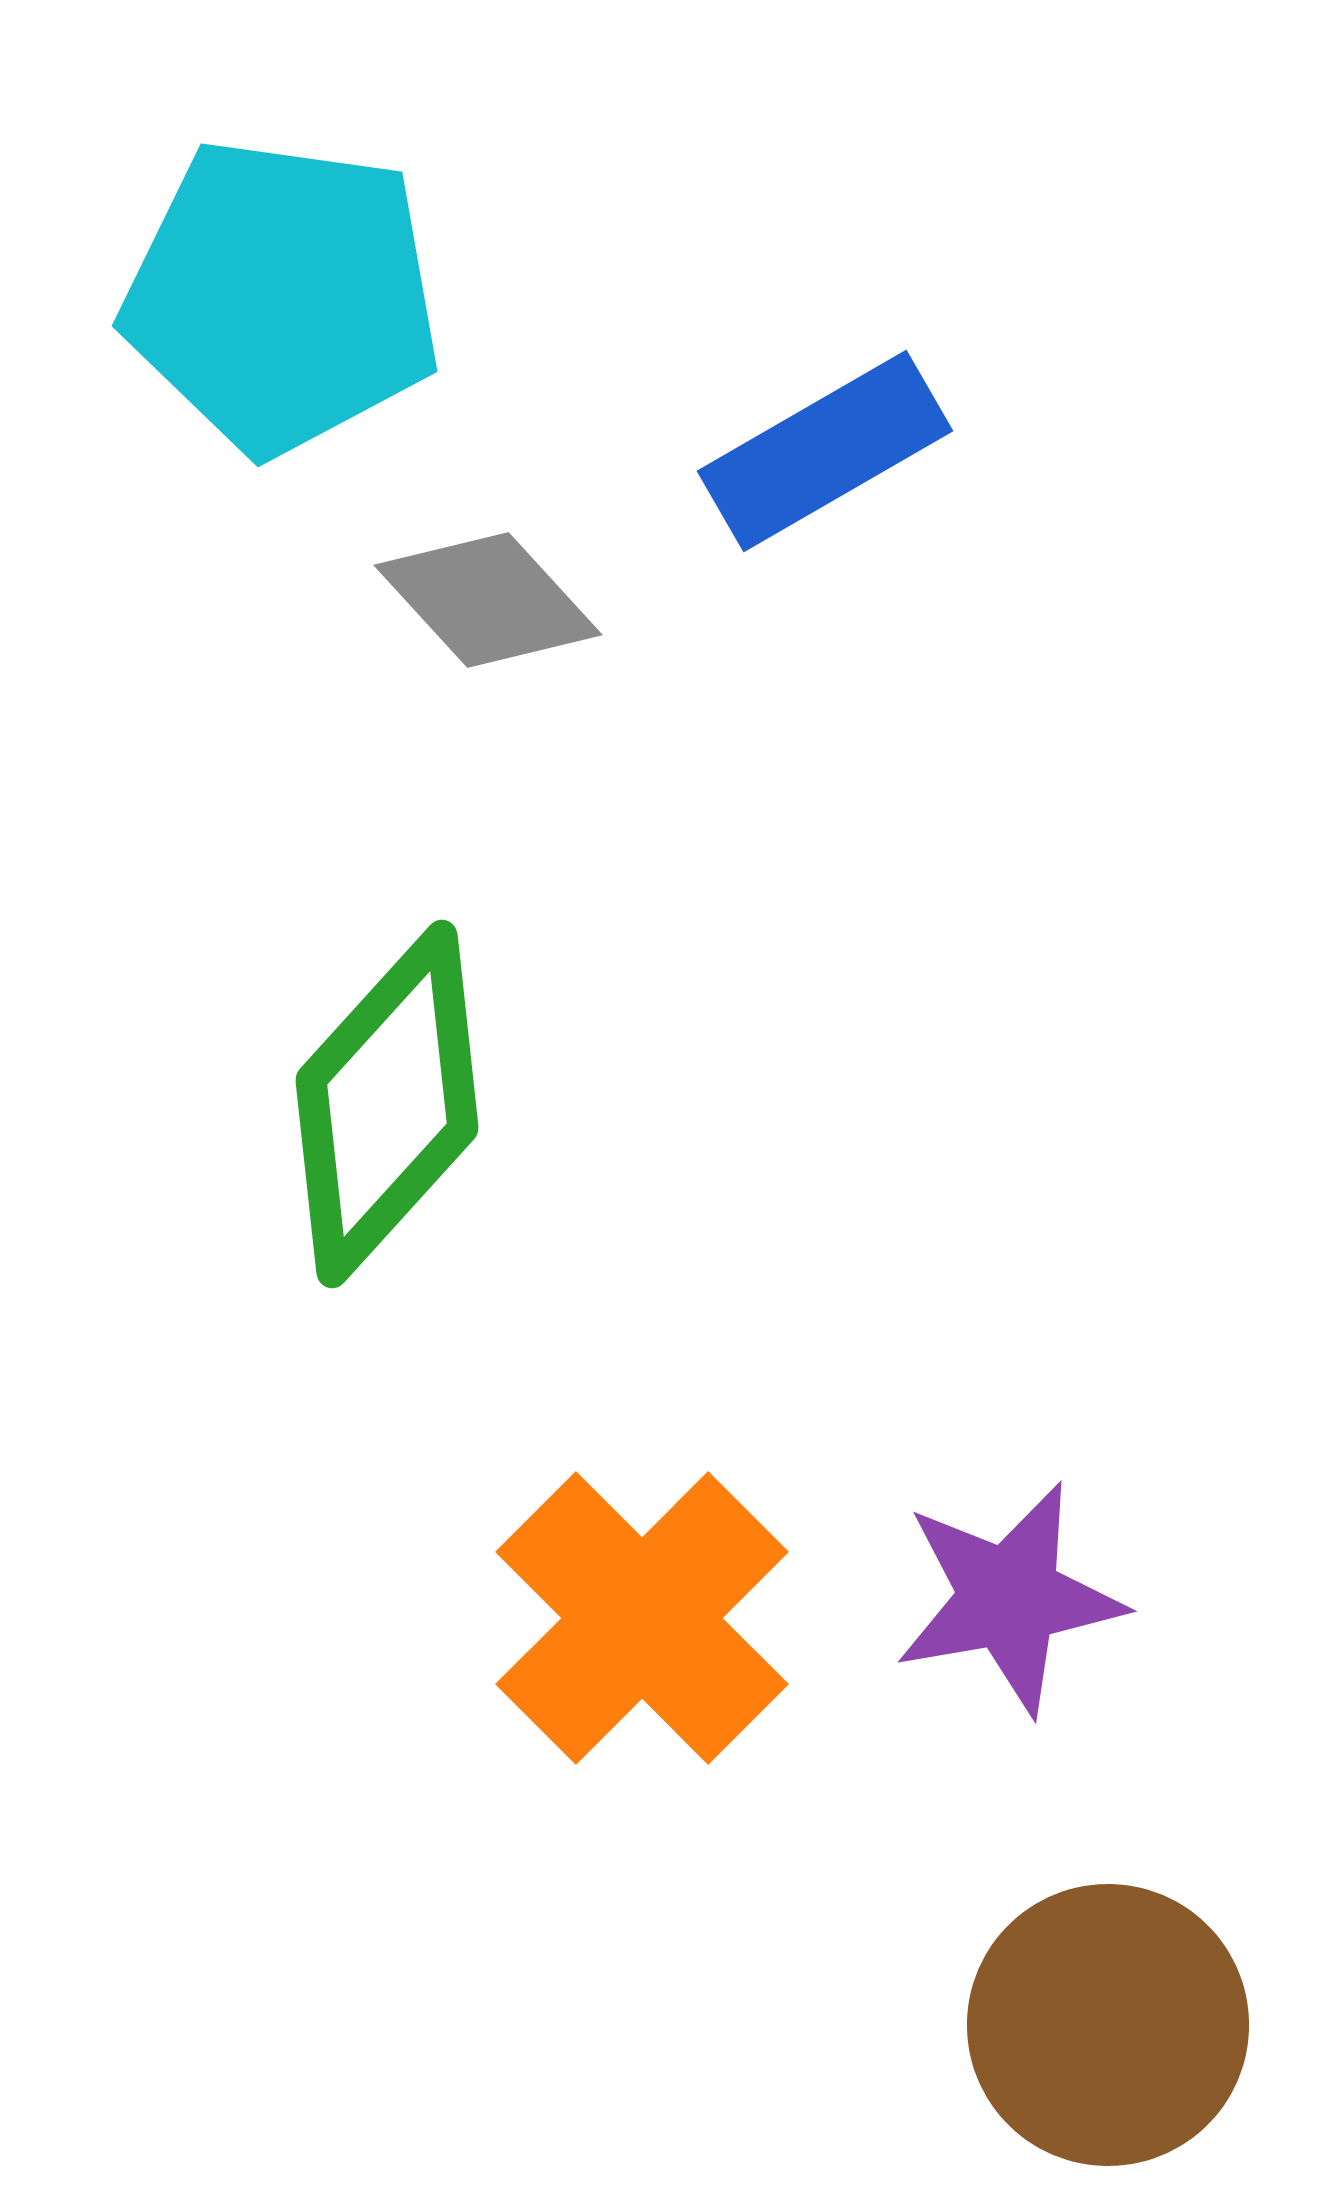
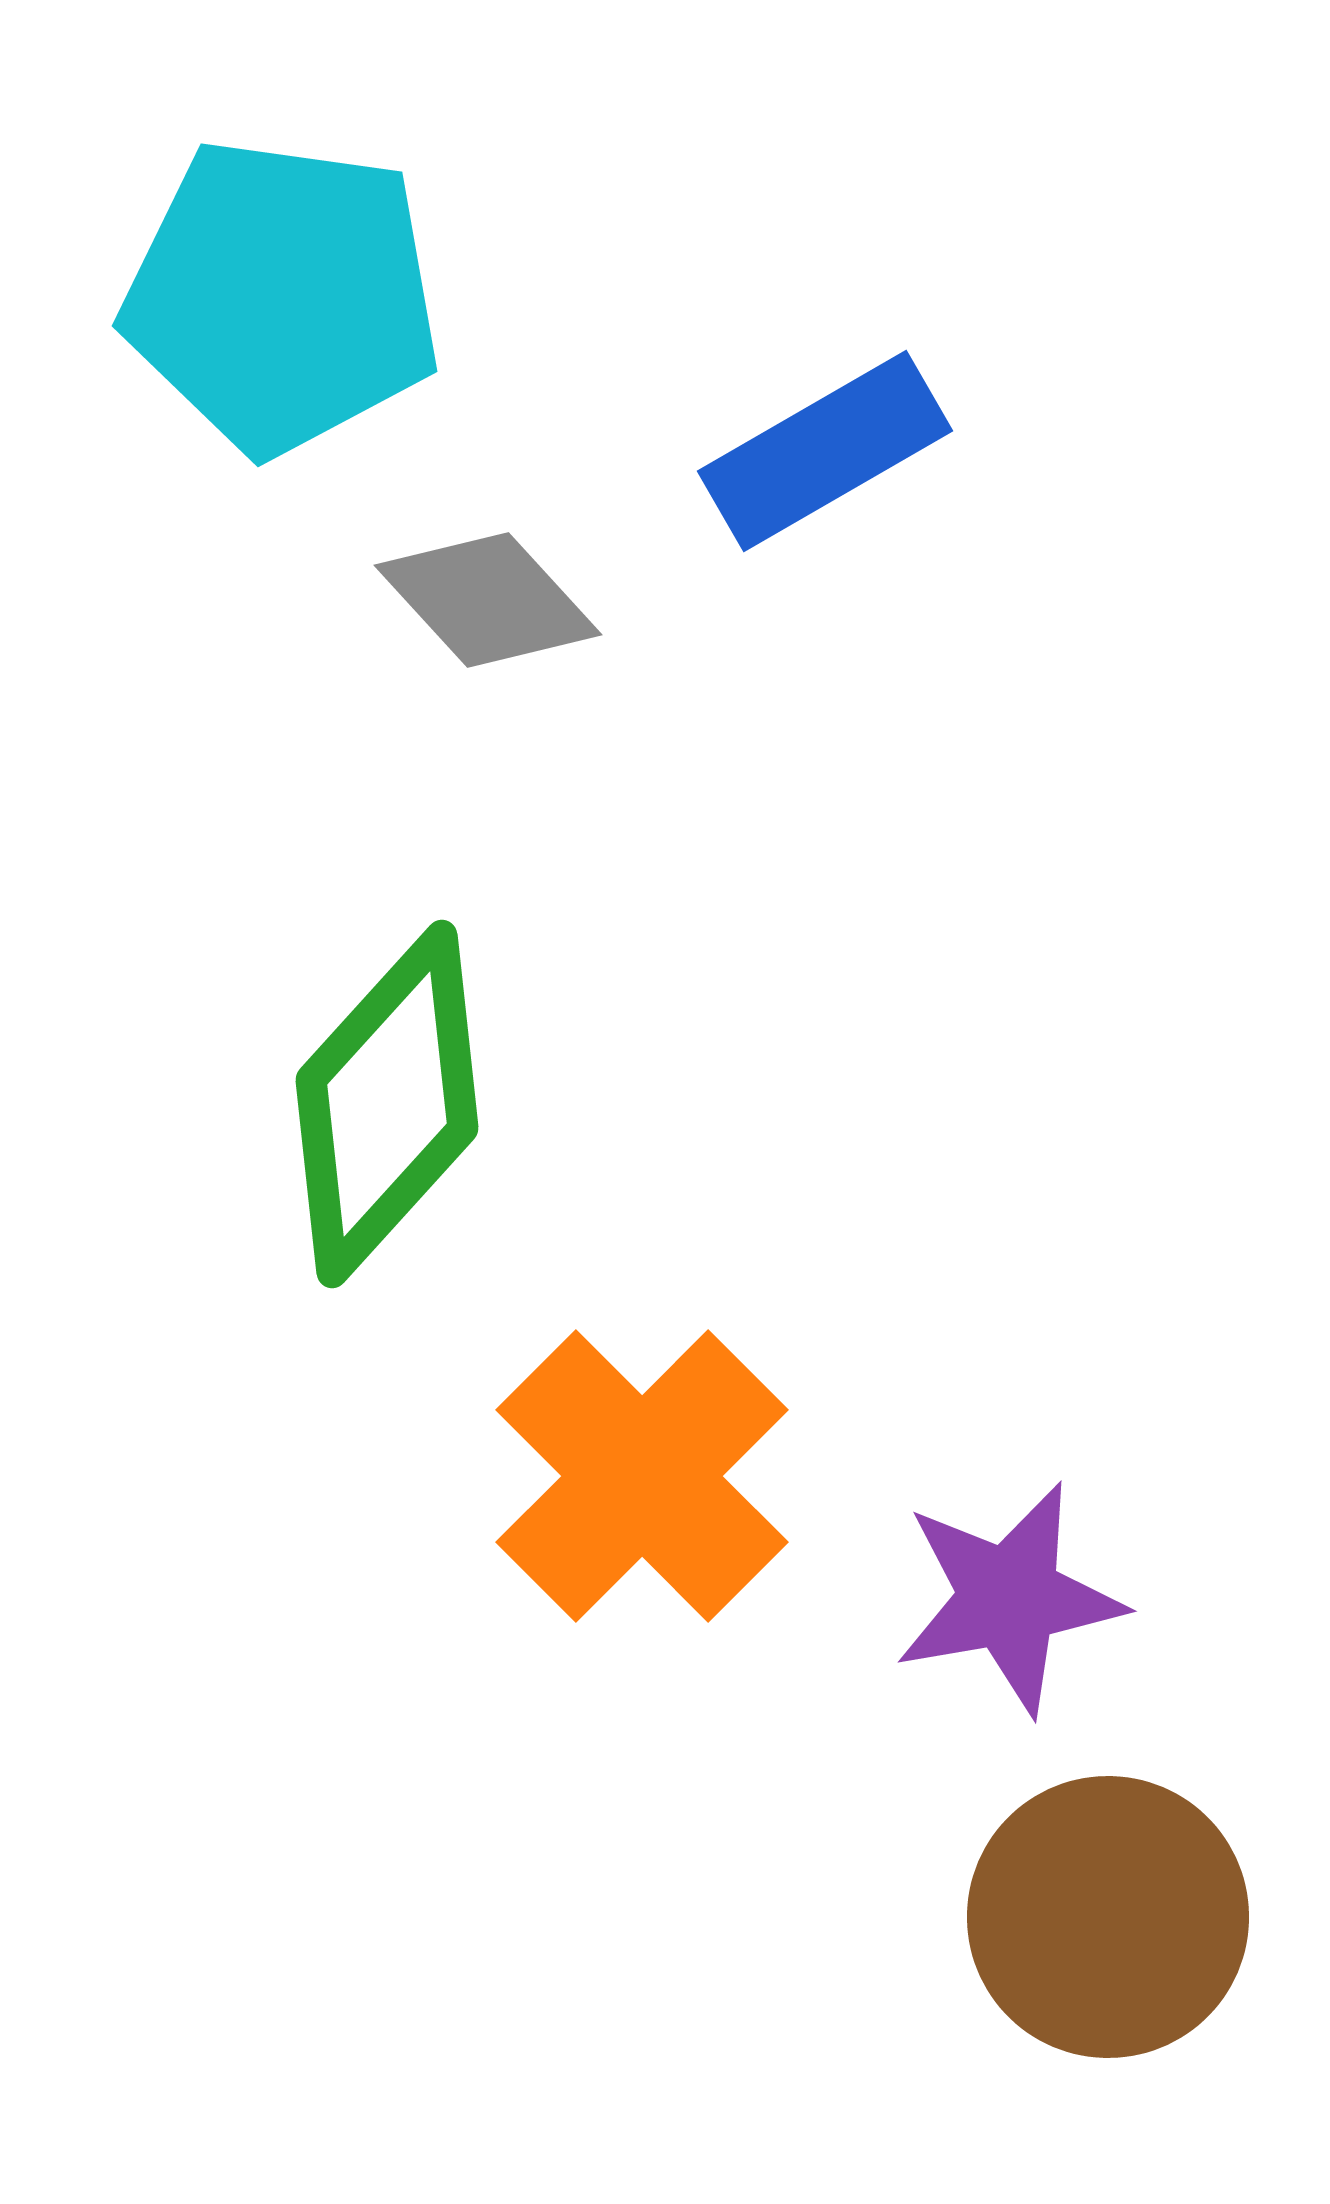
orange cross: moved 142 px up
brown circle: moved 108 px up
